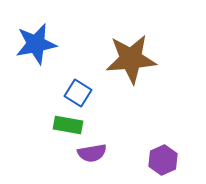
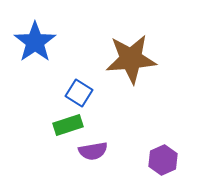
blue star: moved 1 px left, 2 px up; rotated 24 degrees counterclockwise
blue square: moved 1 px right
green rectangle: rotated 28 degrees counterclockwise
purple semicircle: moved 1 px right, 2 px up
